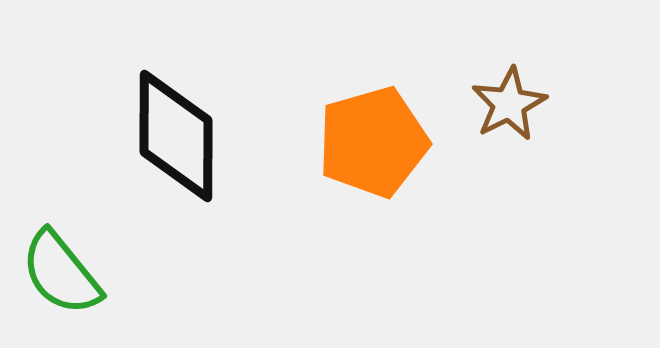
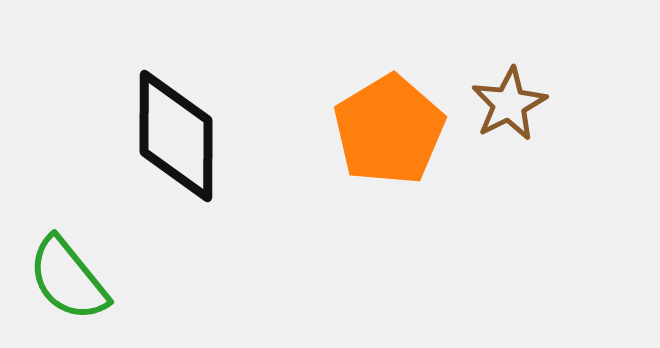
orange pentagon: moved 16 px right, 12 px up; rotated 15 degrees counterclockwise
green semicircle: moved 7 px right, 6 px down
